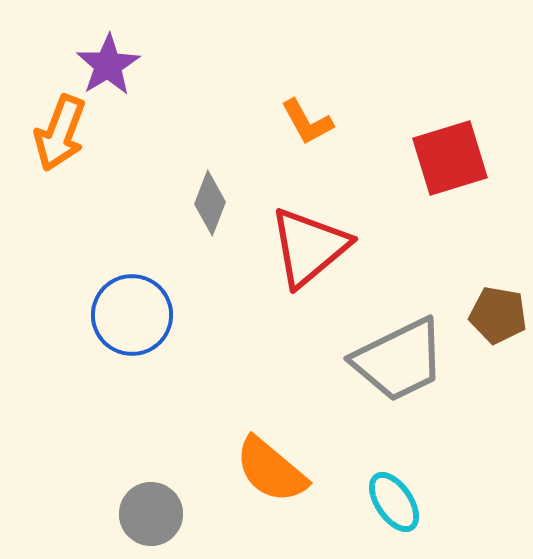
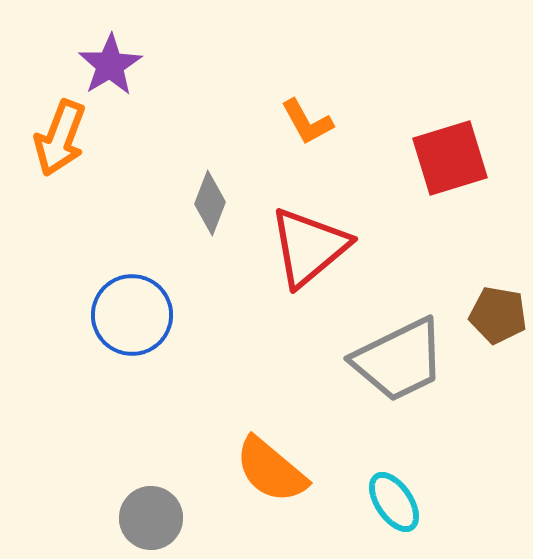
purple star: moved 2 px right
orange arrow: moved 5 px down
gray circle: moved 4 px down
